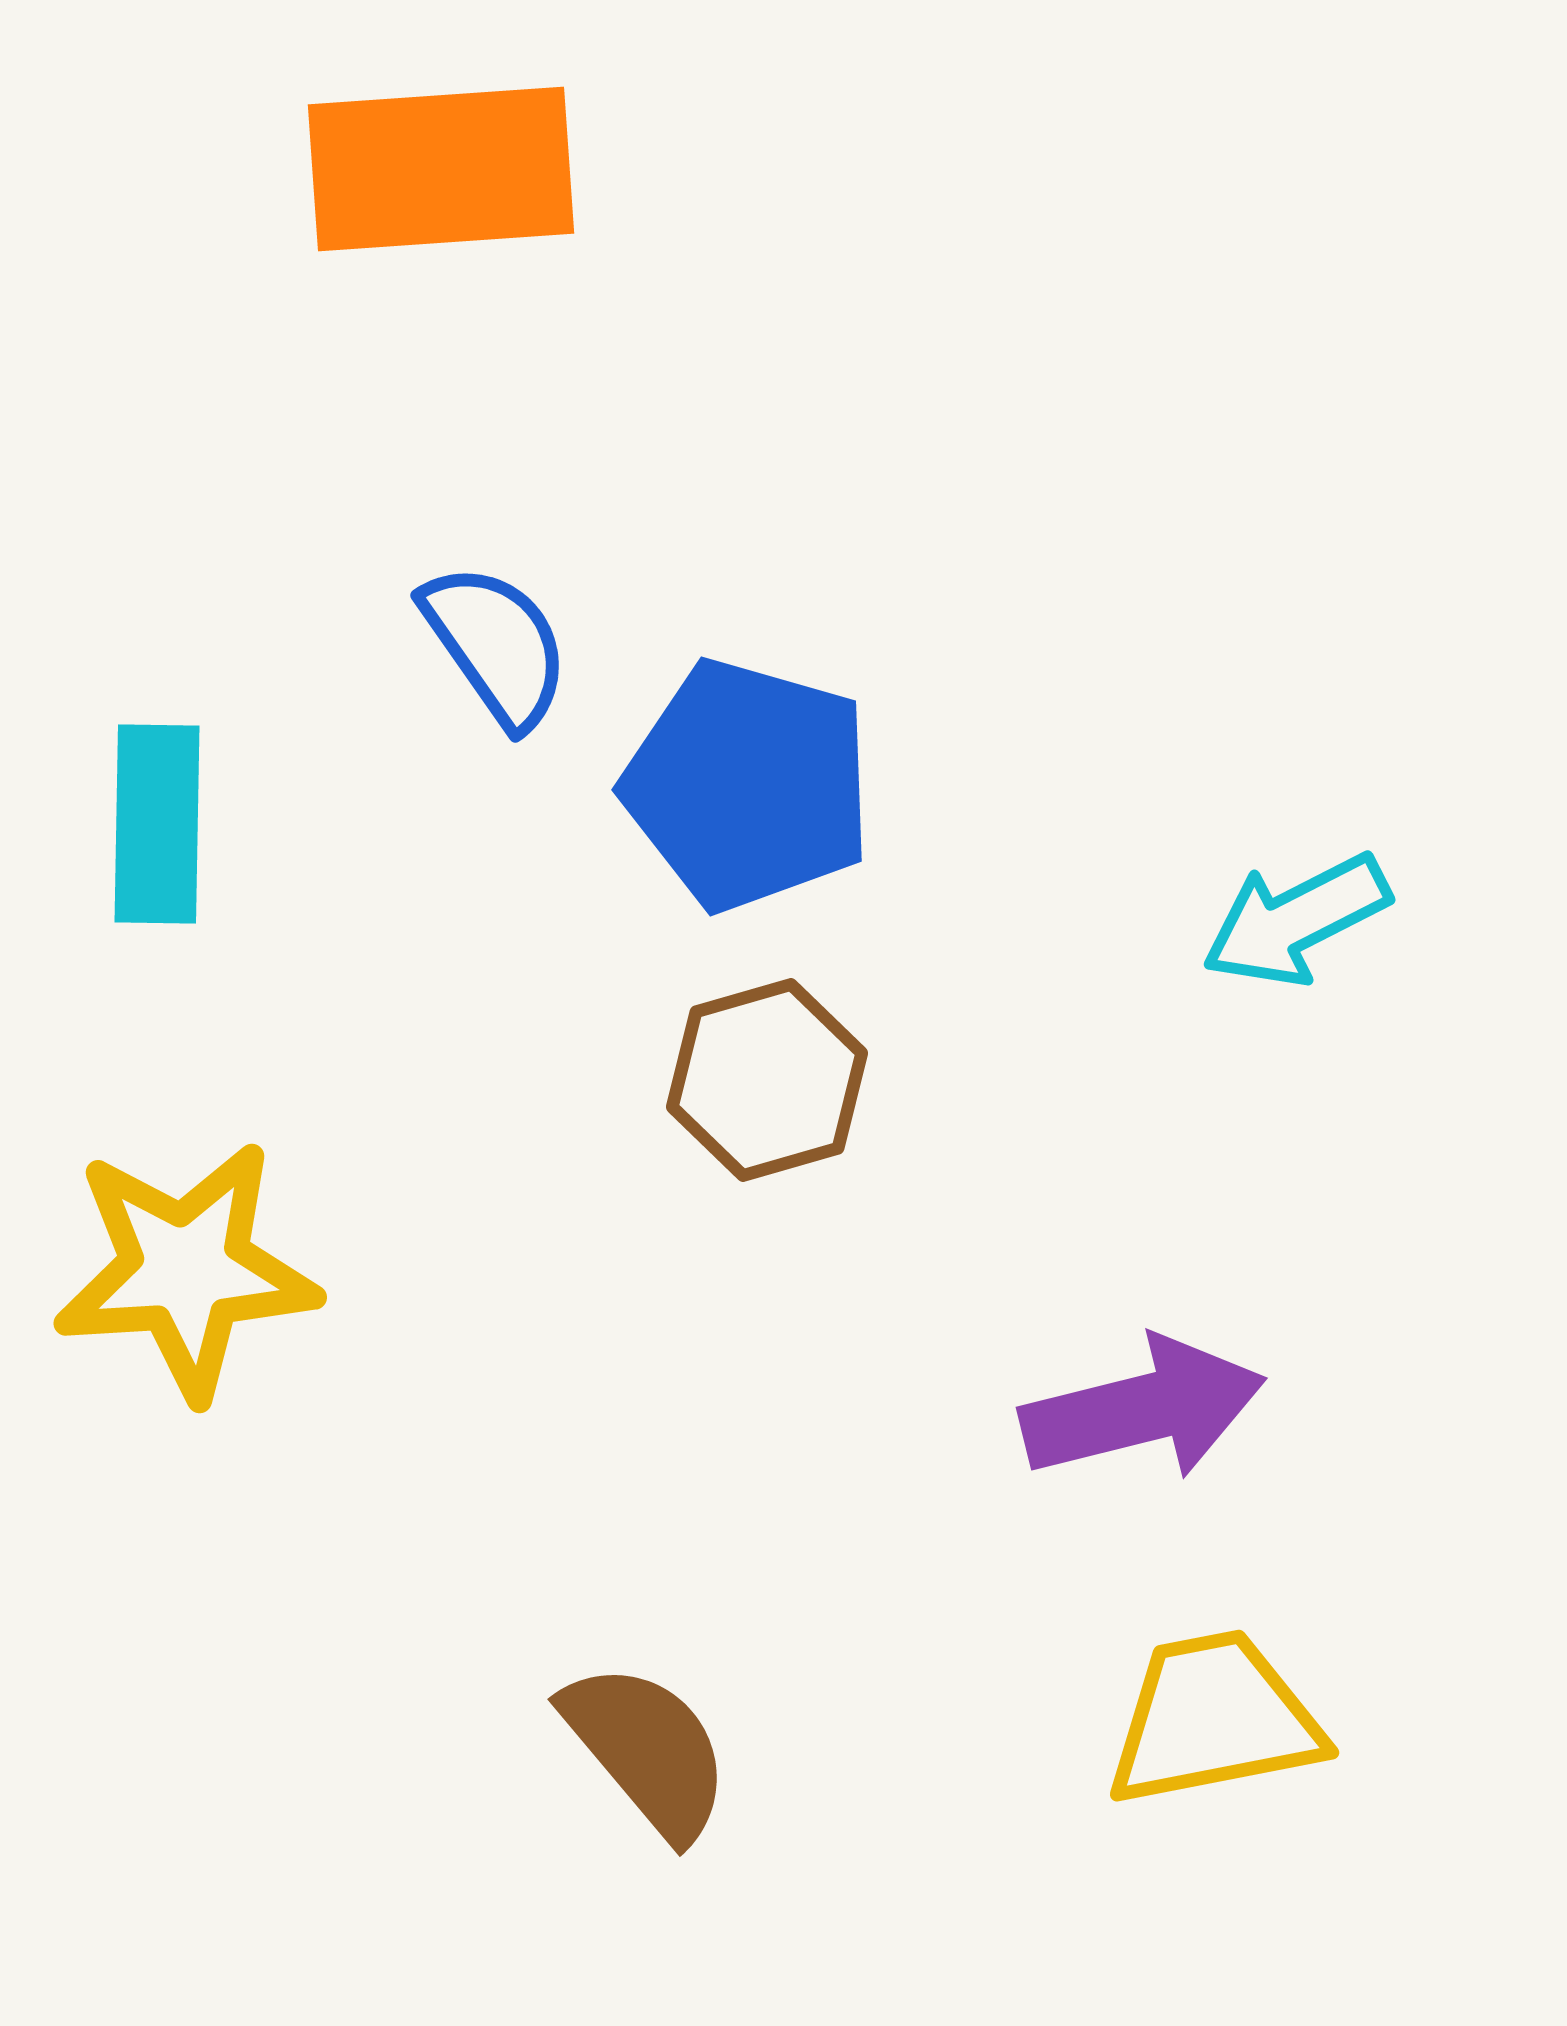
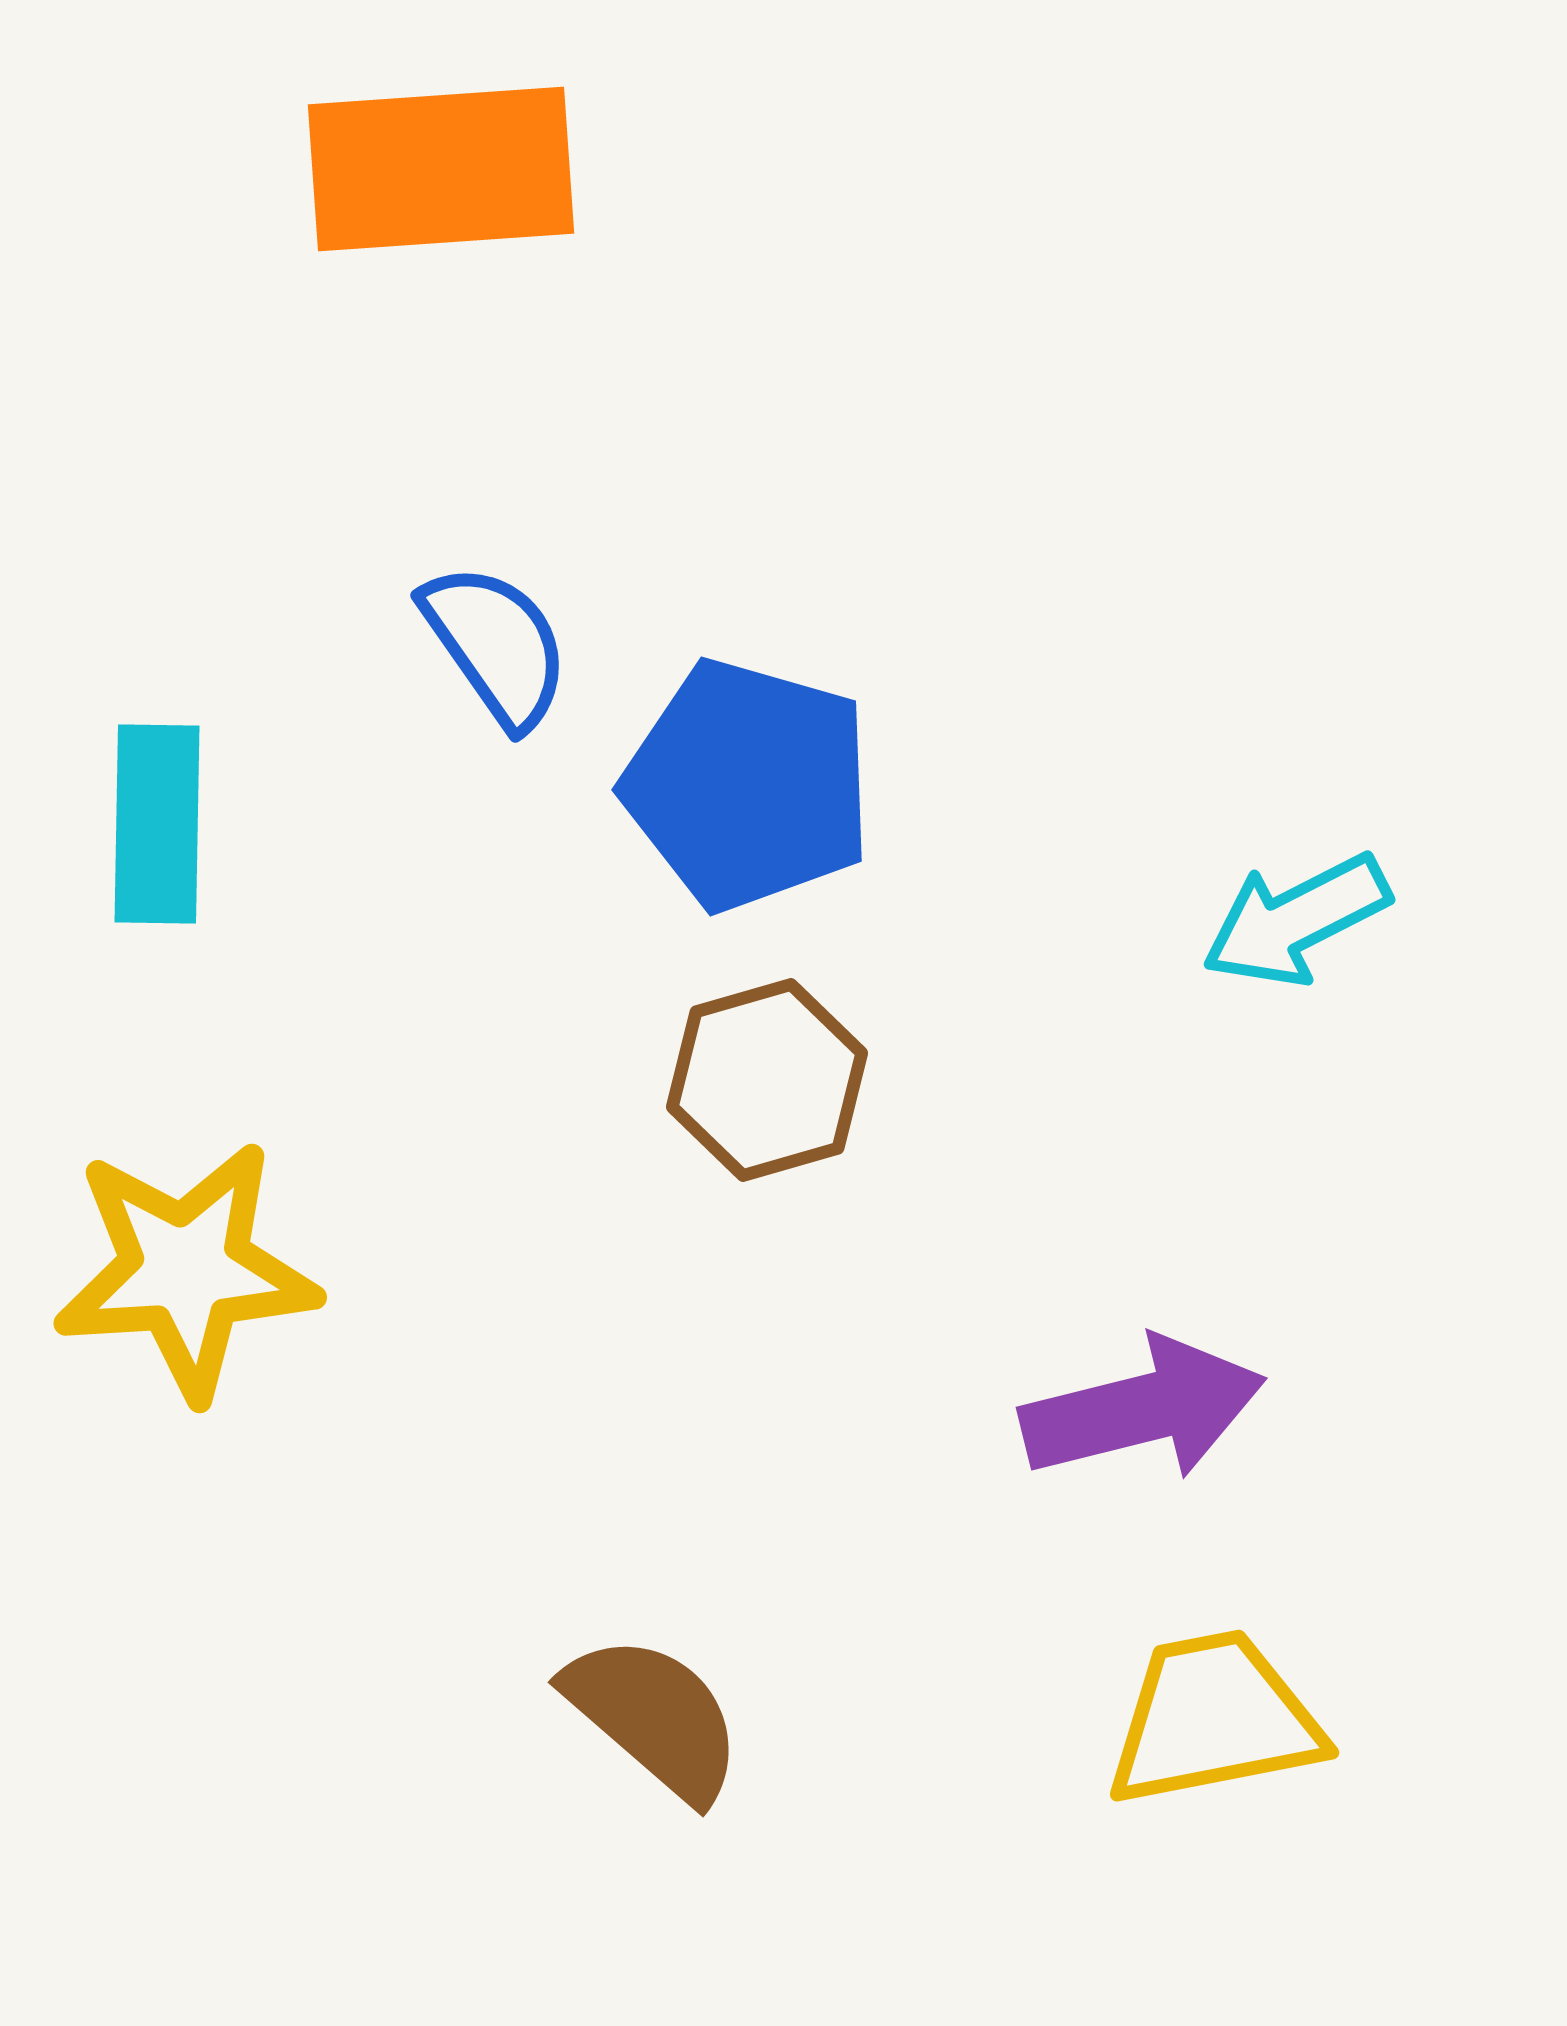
brown semicircle: moved 7 px right, 33 px up; rotated 9 degrees counterclockwise
